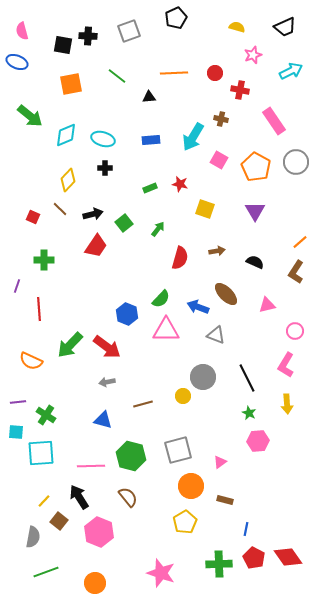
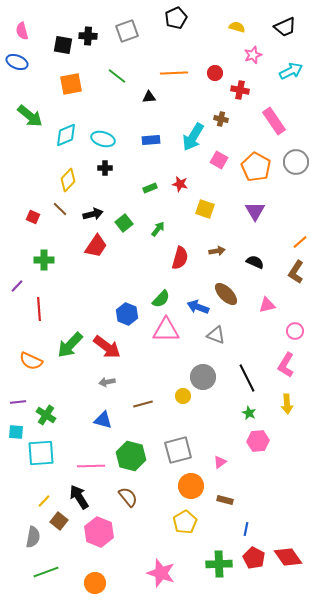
gray square at (129, 31): moved 2 px left
purple line at (17, 286): rotated 24 degrees clockwise
